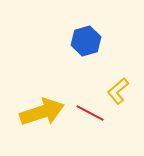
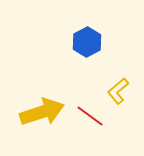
blue hexagon: moved 1 px right, 1 px down; rotated 12 degrees counterclockwise
red line: moved 3 px down; rotated 8 degrees clockwise
